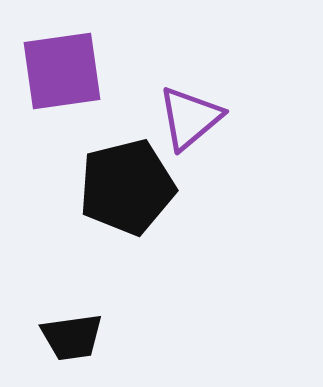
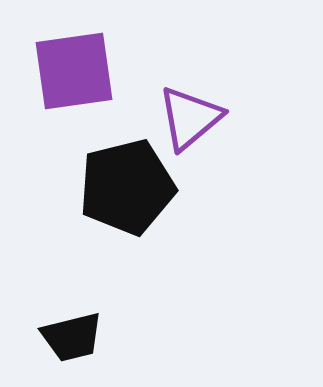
purple square: moved 12 px right
black trapezoid: rotated 6 degrees counterclockwise
